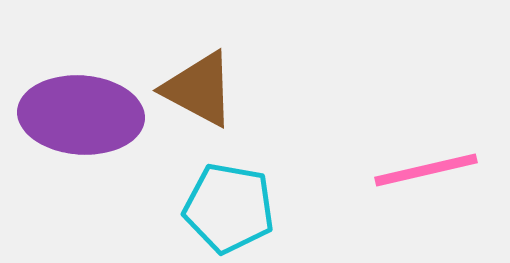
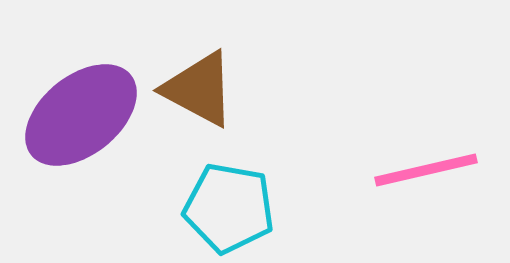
purple ellipse: rotated 43 degrees counterclockwise
